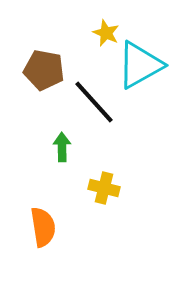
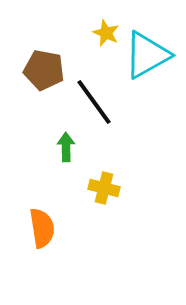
cyan triangle: moved 7 px right, 10 px up
black line: rotated 6 degrees clockwise
green arrow: moved 4 px right
orange semicircle: moved 1 px left, 1 px down
